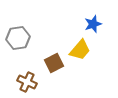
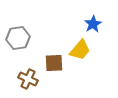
blue star: rotated 12 degrees counterclockwise
brown square: rotated 24 degrees clockwise
brown cross: moved 1 px right, 3 px up
